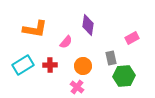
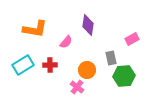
pink rectangle: moved 1 px down
orange circle: moved 4 px right, 4 px down
